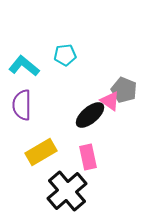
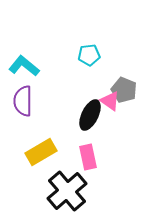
cyan pentagon: moved 24 px right
purple semicircle: moved 1 px right, 4 px up
black ellipse: rotated 24 degrees counterclockwise
